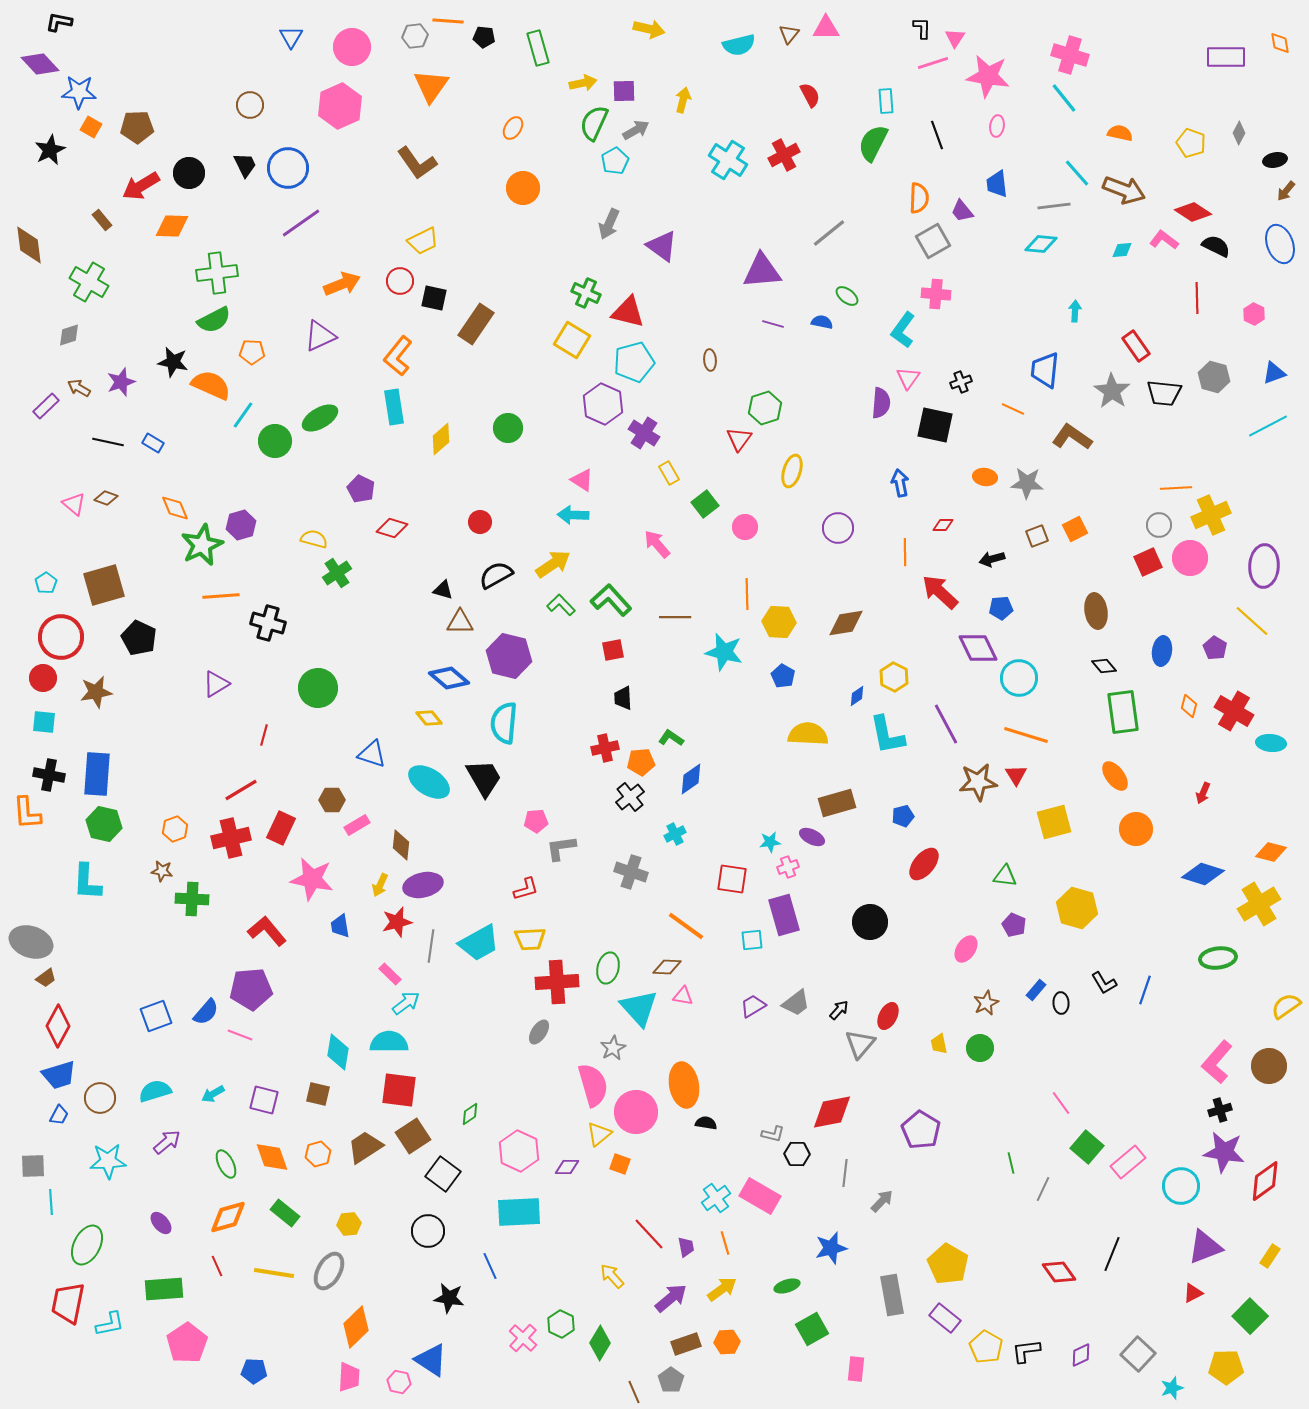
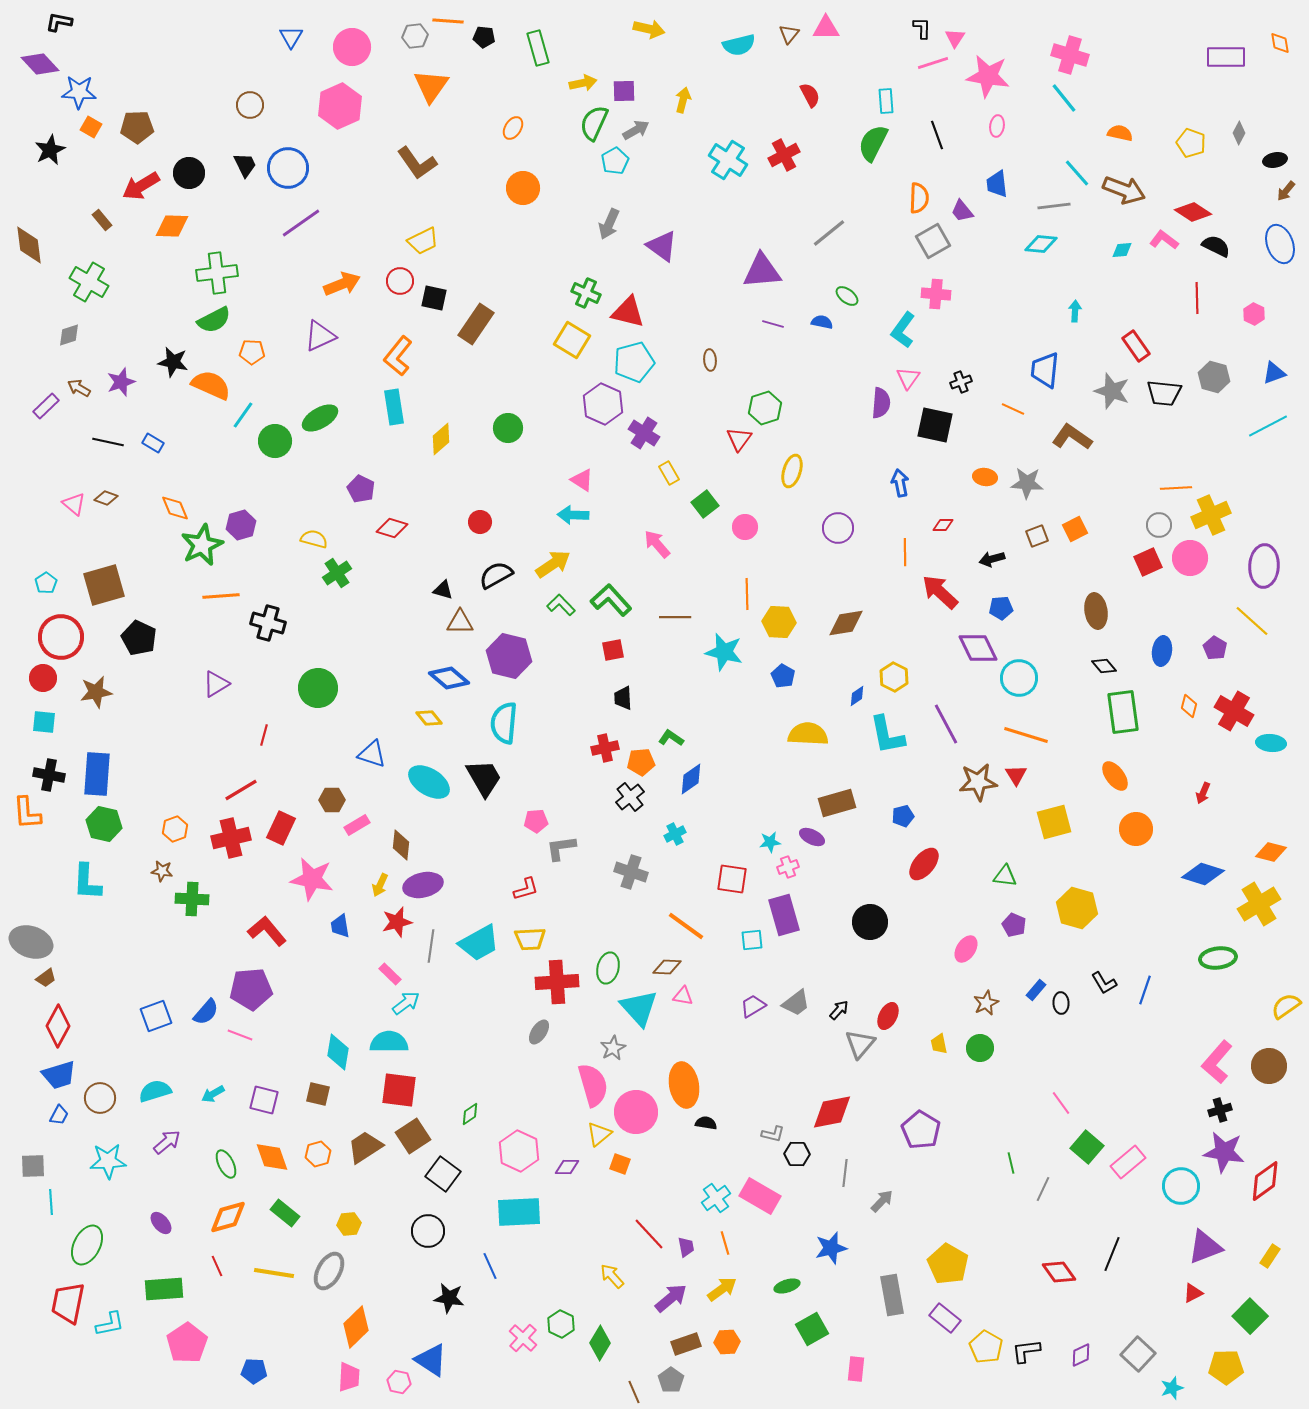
gray star at (1112, 391): rotated 15 degrees counterclockwise
